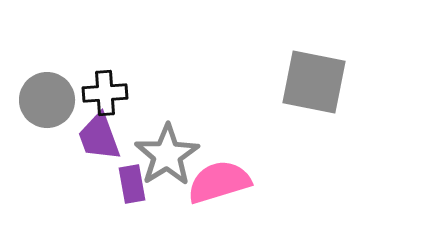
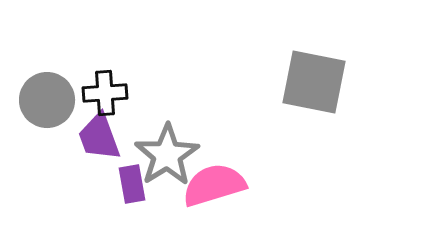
pink semicircle: moved 5 px left, 3 px down
